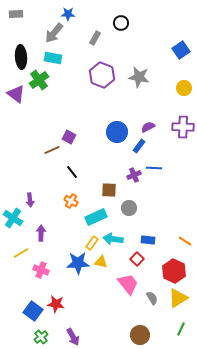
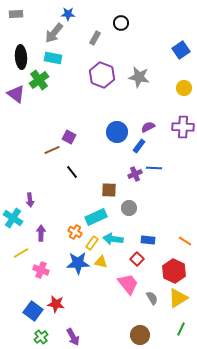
purple cross at (134, 175): moved 1 px right, 1 px up
orange cross at (71, 201): moved 4 px right, 31 px down
